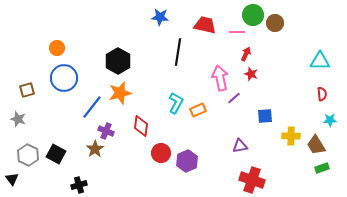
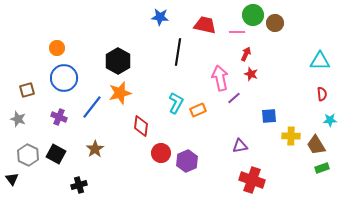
blue square: moved 4 px right
purple cross: moved 47 px left, 14 px up
